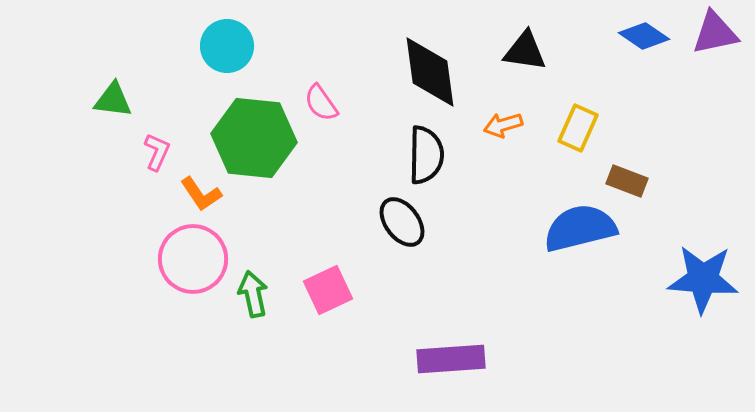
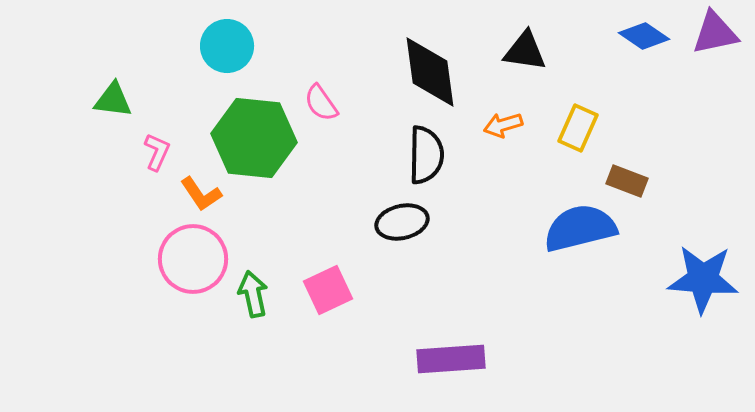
black ellipse: rotated 66 degrees counterclockwise
